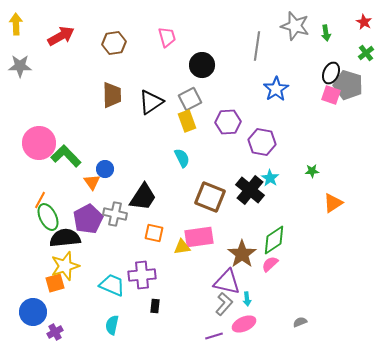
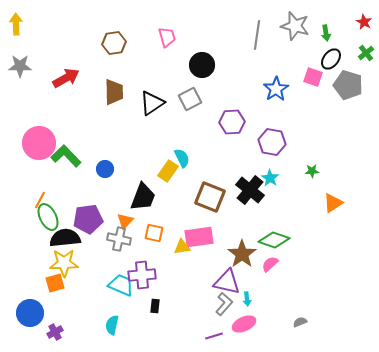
red arrow at (61, 36): moved 5 px right, 42 px down
gray line at (257, 46): moved 11 px up
black ellipse at (331, 73): moved 14 px up; rotated 15 degrees clockwise
brown trapezoid at (112, 95): moved 2 px right, 3 px up
pink square at (331, 95): moved 18 px left, 18 px up
black triangle at (151, 102): moved 1 px right, 1 px down
yellow rectangle at (187, 121): moved 19 px left, 50 px down; rotated 55 degrees clockwise
purple hexagon at (228, 122): moved 4 px right
purple hexagon at (262, 142): moved 10 px right
orange triangle at (92, 182): moved 33 px right, 39 px down; rotated 18 degrees clockwise
black trapezoid at (143, 197): rotated 12 degrees counterclockwise
gray cross at (115, 214): moved 4 px right, 25 px down
purple pentagon at (88, 219): rotated 20 degrees clockwise
green diamond at (274, 240): rotated 52 degrees clockwise
yellow star at (65, 266): moved 1 px left, 3 px up; rotated 16 degrees clockwise
cyan trapezoid at (112, 285): moved 9 px right
blue circle at (33, 312): moved 3 px left, 1 px down
